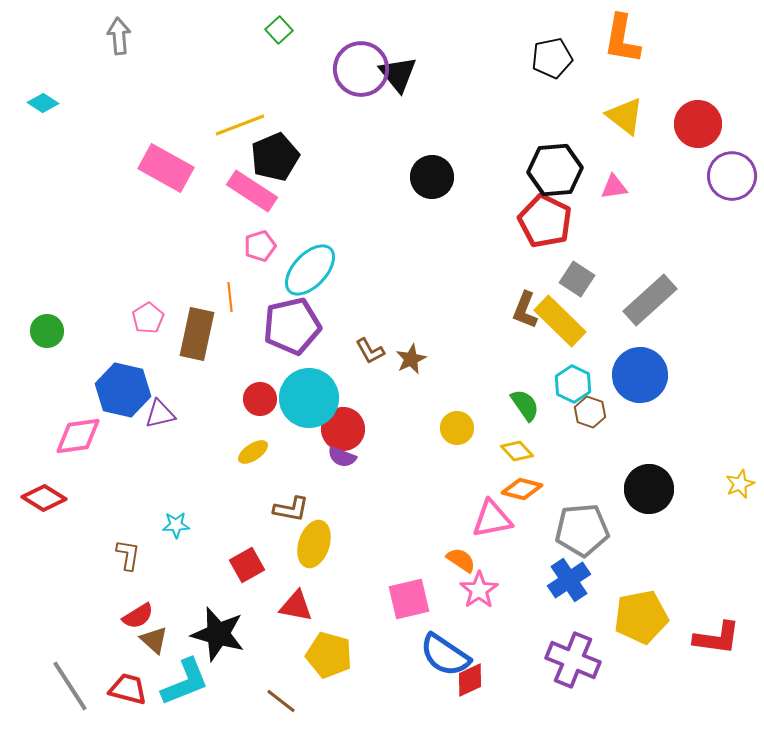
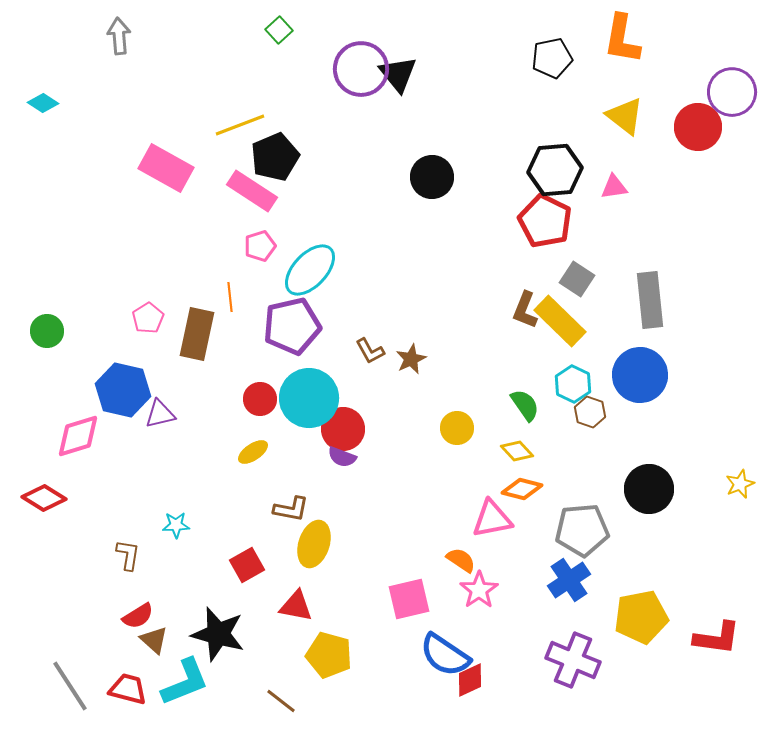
red circle at (698, 124): moved 3 px down
purple circle at (732, 176): moved 84 px up
gray rectangle at (650, 300): rotated 54 degrees counterclockwise
pink diamond at (78, 436): rotated 9 degrees counterclockwise
